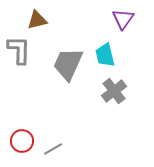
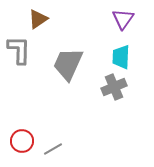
brown triangle: moved 1 px right, 1 px up; rotated 20 degrees counterclockwise
cyan trapezoid: moved 16 px right, 2 px down; rotated 15 degrees clockwise
gray cross: moved 4 px up; rotated 15 degrees clockwise
